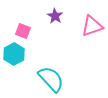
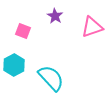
pink triangle: moved 1 px down
cyan hexagon: moved 11 px down
cyan semicircle: moved 1 px up
